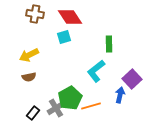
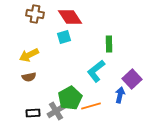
gray cross: moved 3 px down
black rectangle: rotated 48 degrees clockwise
